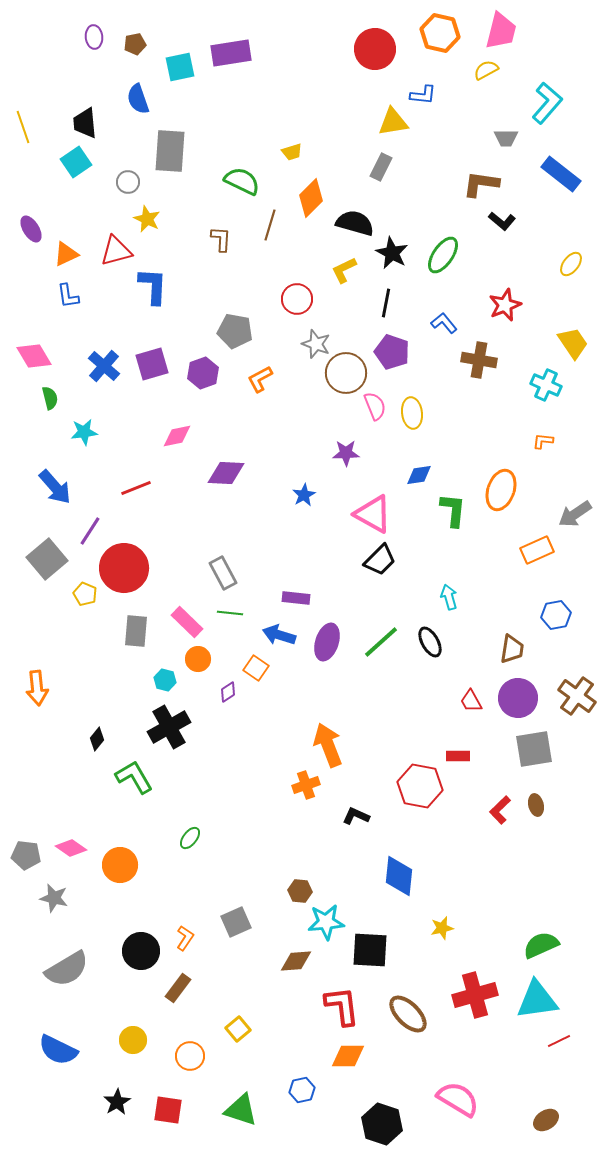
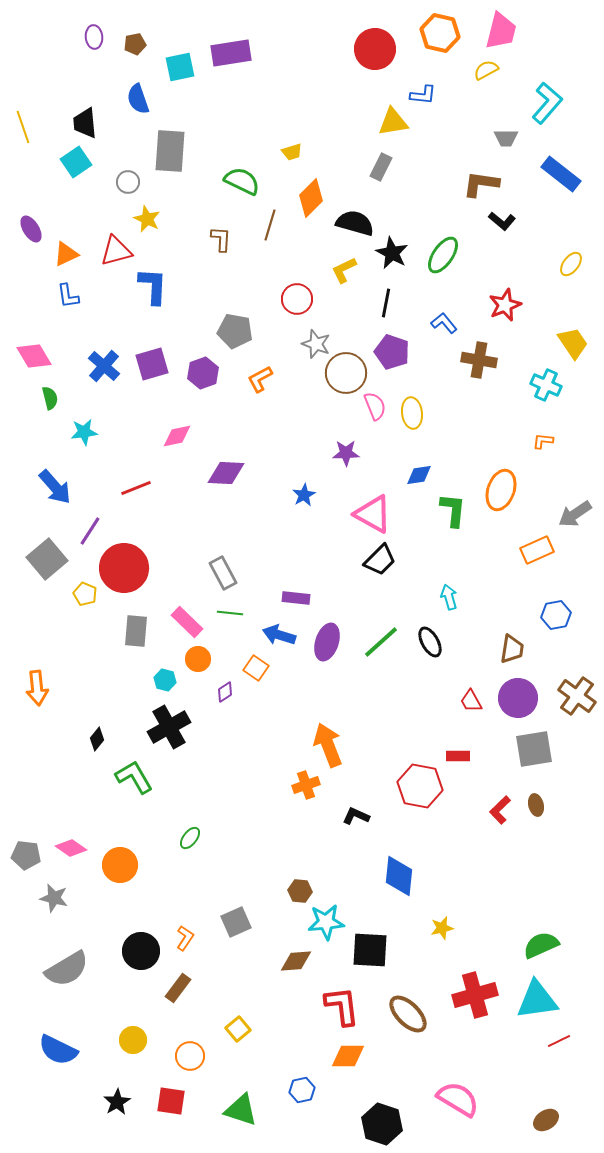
purple diamond at (228, 692): moved 3 px left
red square at (168, 1110): moved 3 px right, 9 px up
